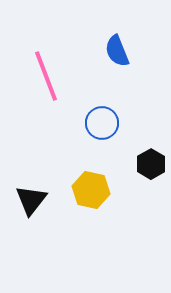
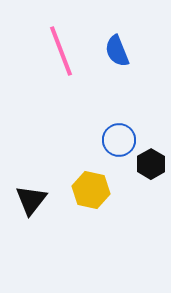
pink line: moved 15 px right, 25 px up
blue circle: moved 17 px right, 17 px down
